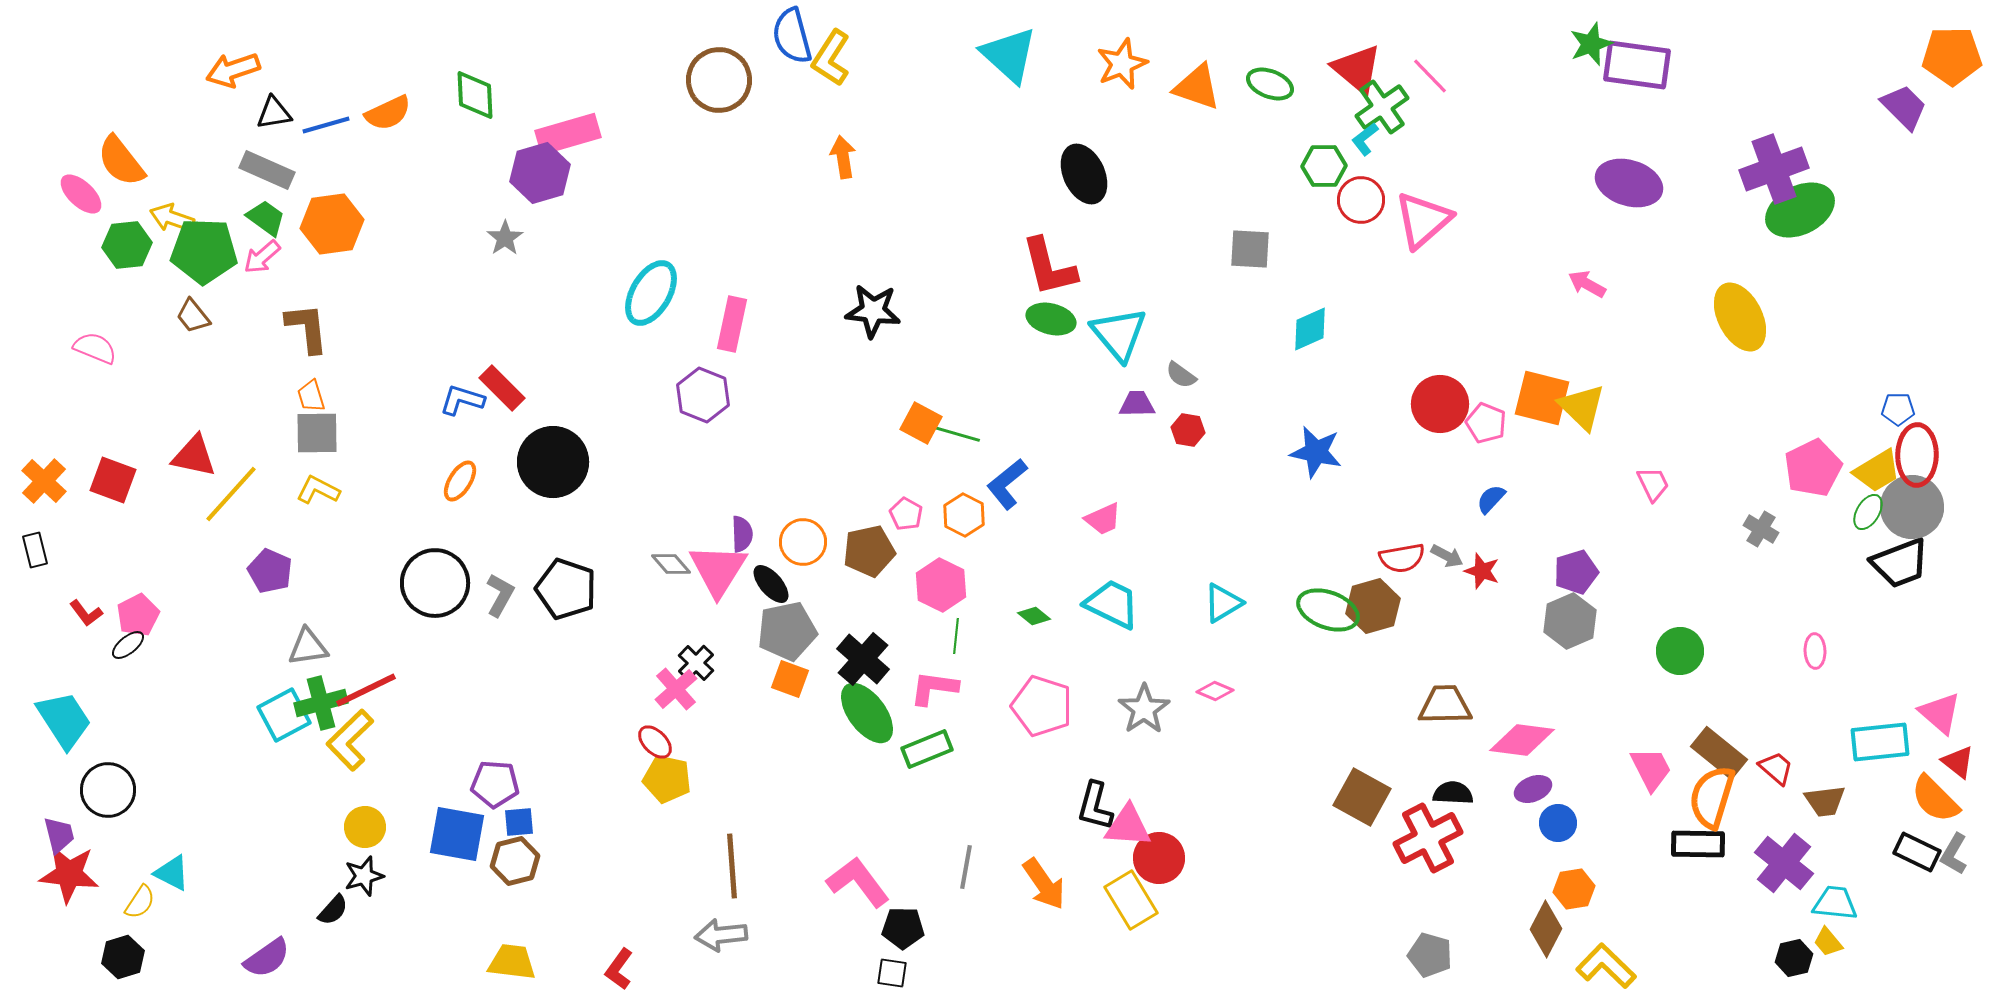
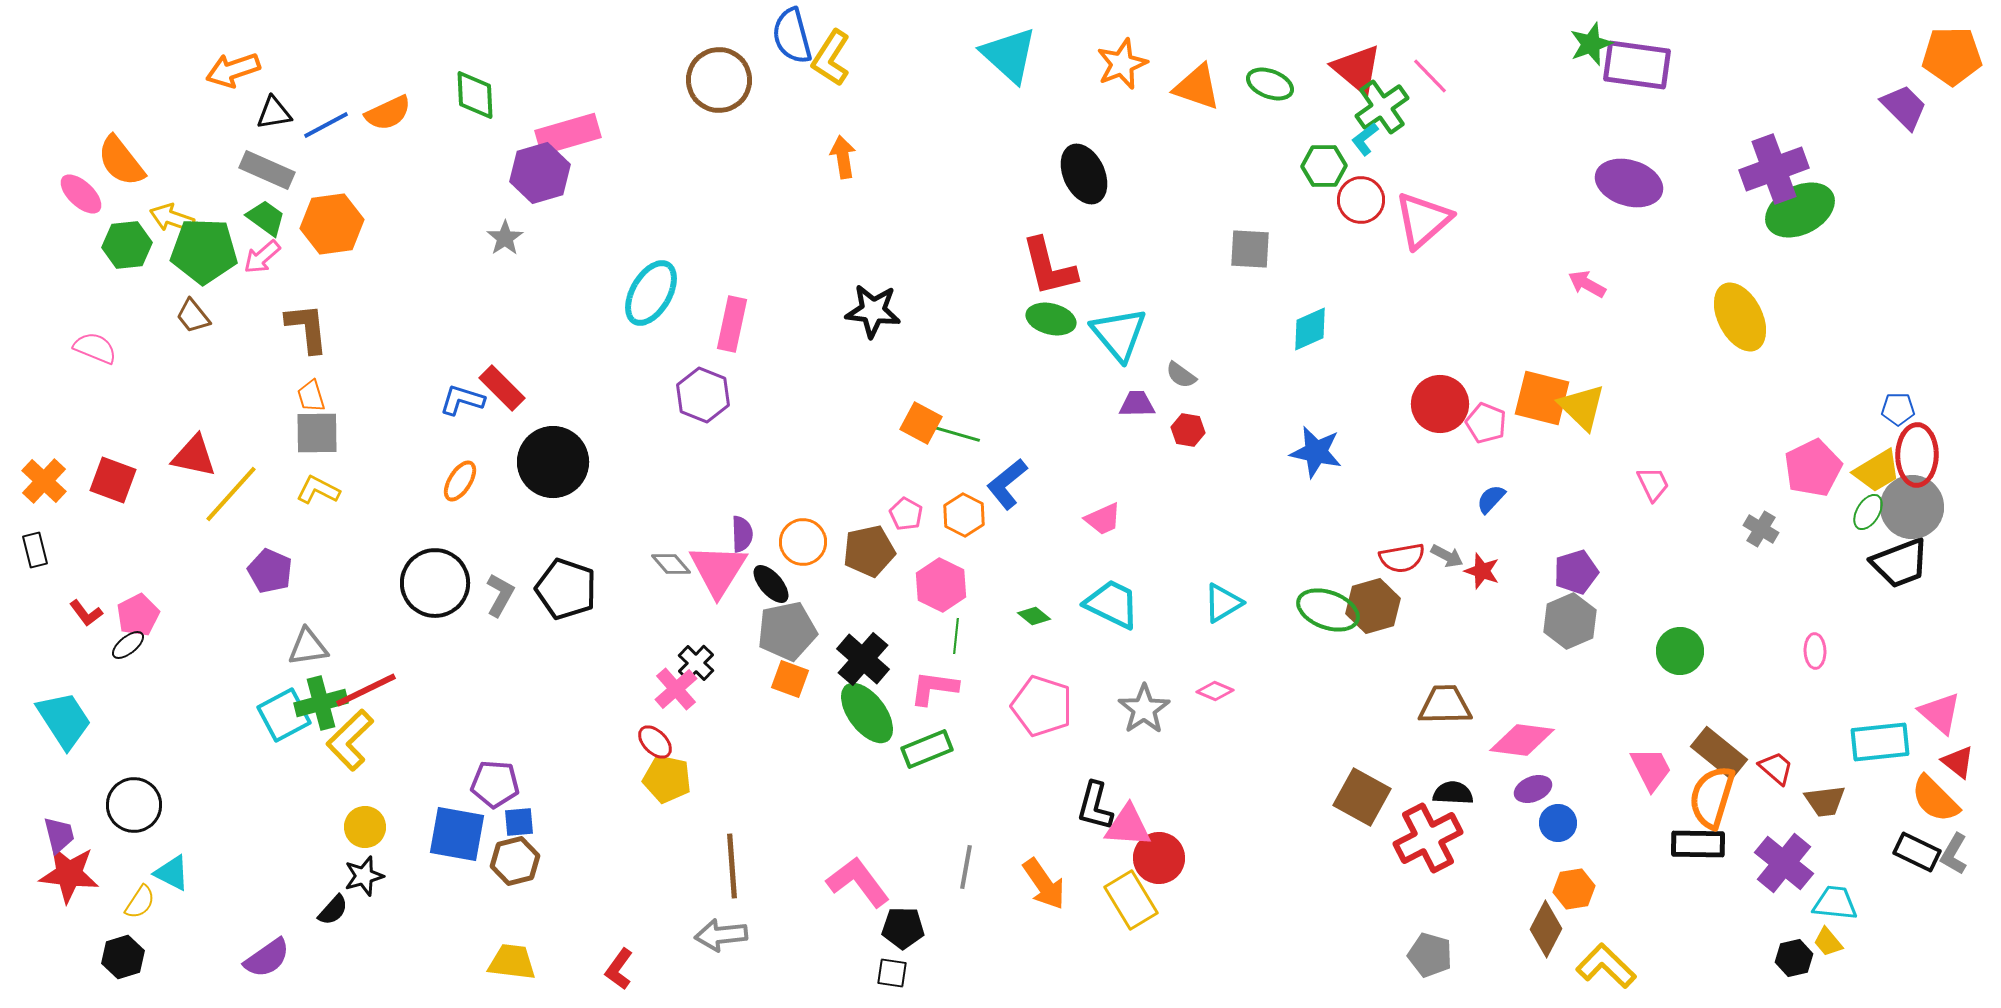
blue line at (326, 125): rotated 12 degrees counterclockwise
black circle at (108, 790): moved 26 px right, 15 px down
